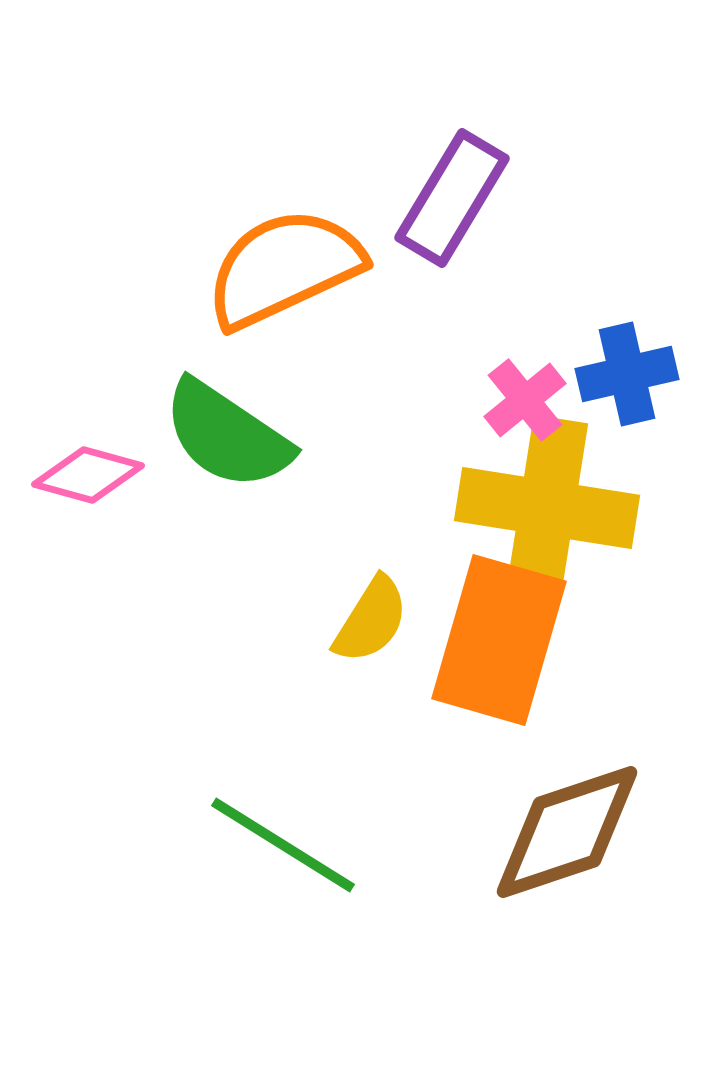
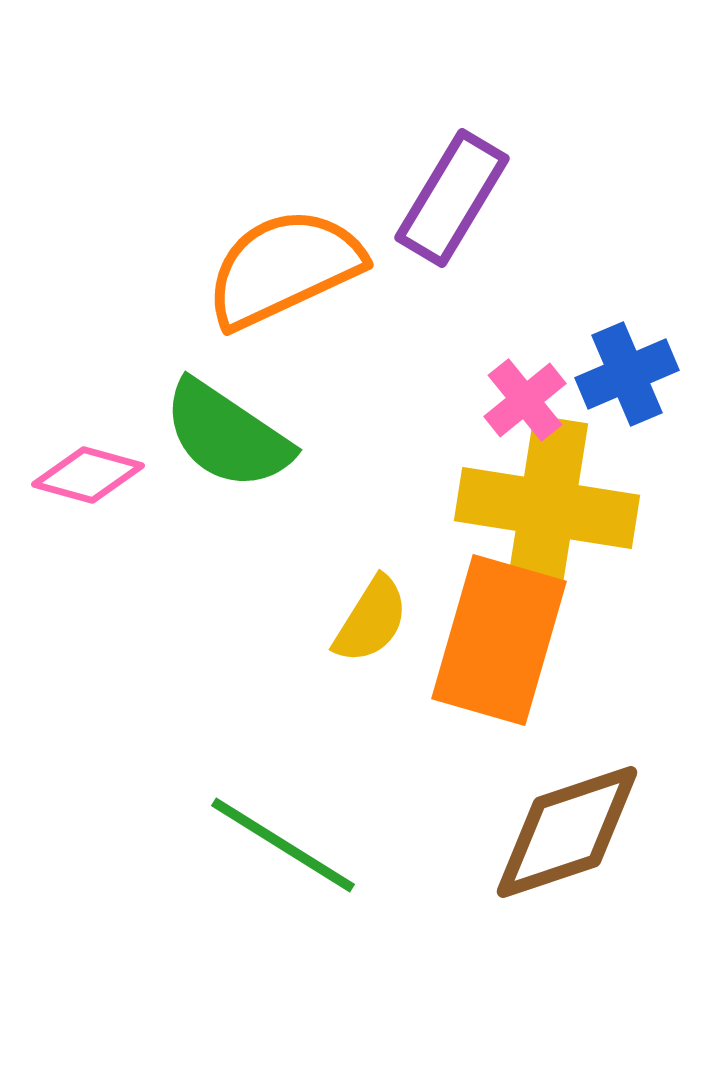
blue cross: rotated 10 degrees counterclockwise
